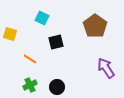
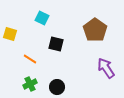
brown pentagon: moved 4 px down
black square: moved 2 px down; rotated 28 degrees clockwise
green cross: moved 1 px up
